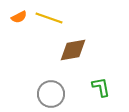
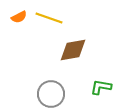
green L-shape: rotated 70 degrees counterclockwise
